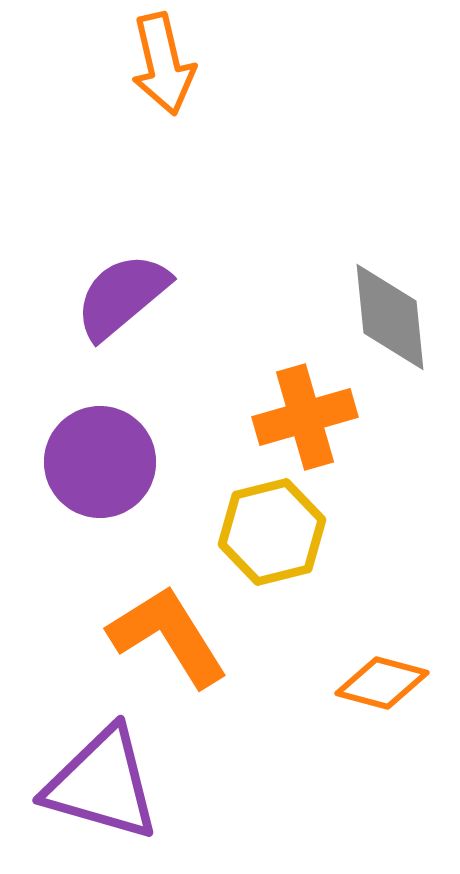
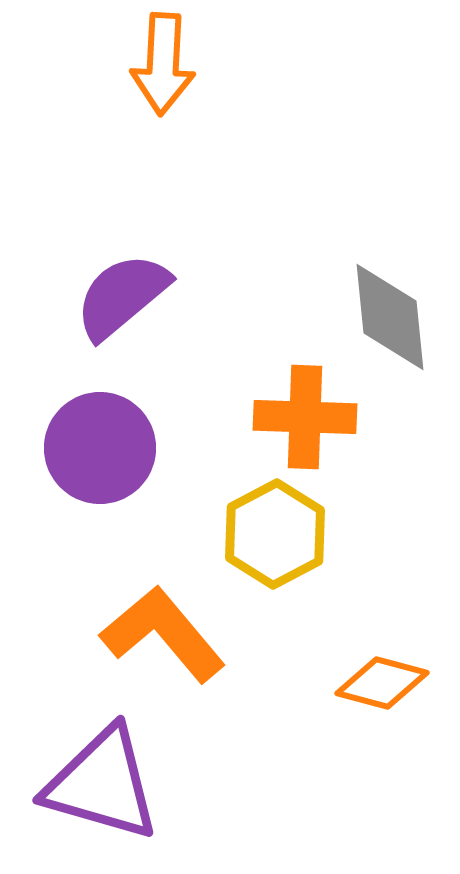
orange arrow: rotated 16 degrees clockwise
orange cross: rotated 18 degrees clockwise
purple circle: moved 14 px up
yellow hexagon: moved 3 px right, 2 px down; rotated 14 degrees counterclockwise
orange L-shape: moved 5 px left, 2 px up; rotated 8 degrees counterclockwise
